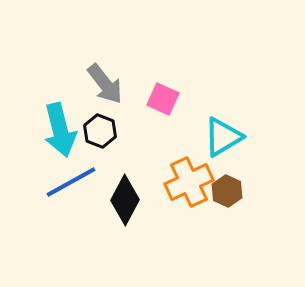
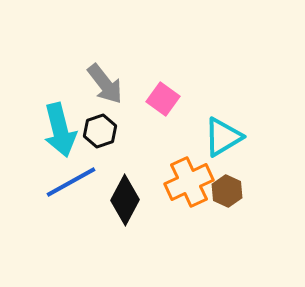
pink square: rotated 12 degrees clockwise
black hexagon: rotated 20 degrees clockwise
